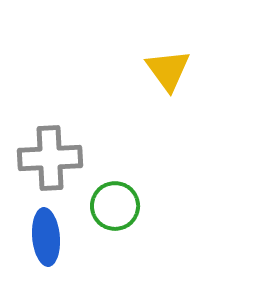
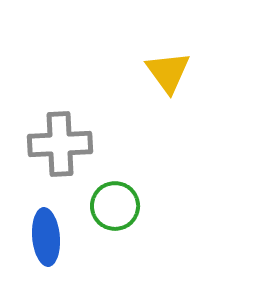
yellow triangle: moved 2 px down
gray cross: moved 10 px right, 14 px up
